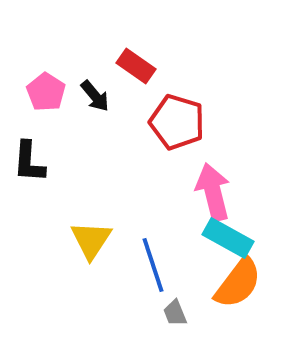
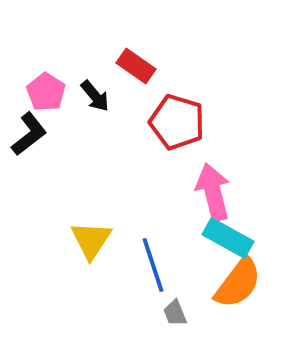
black L-shape: moved 28 px up; rotated 132 degrees counterclockwise
